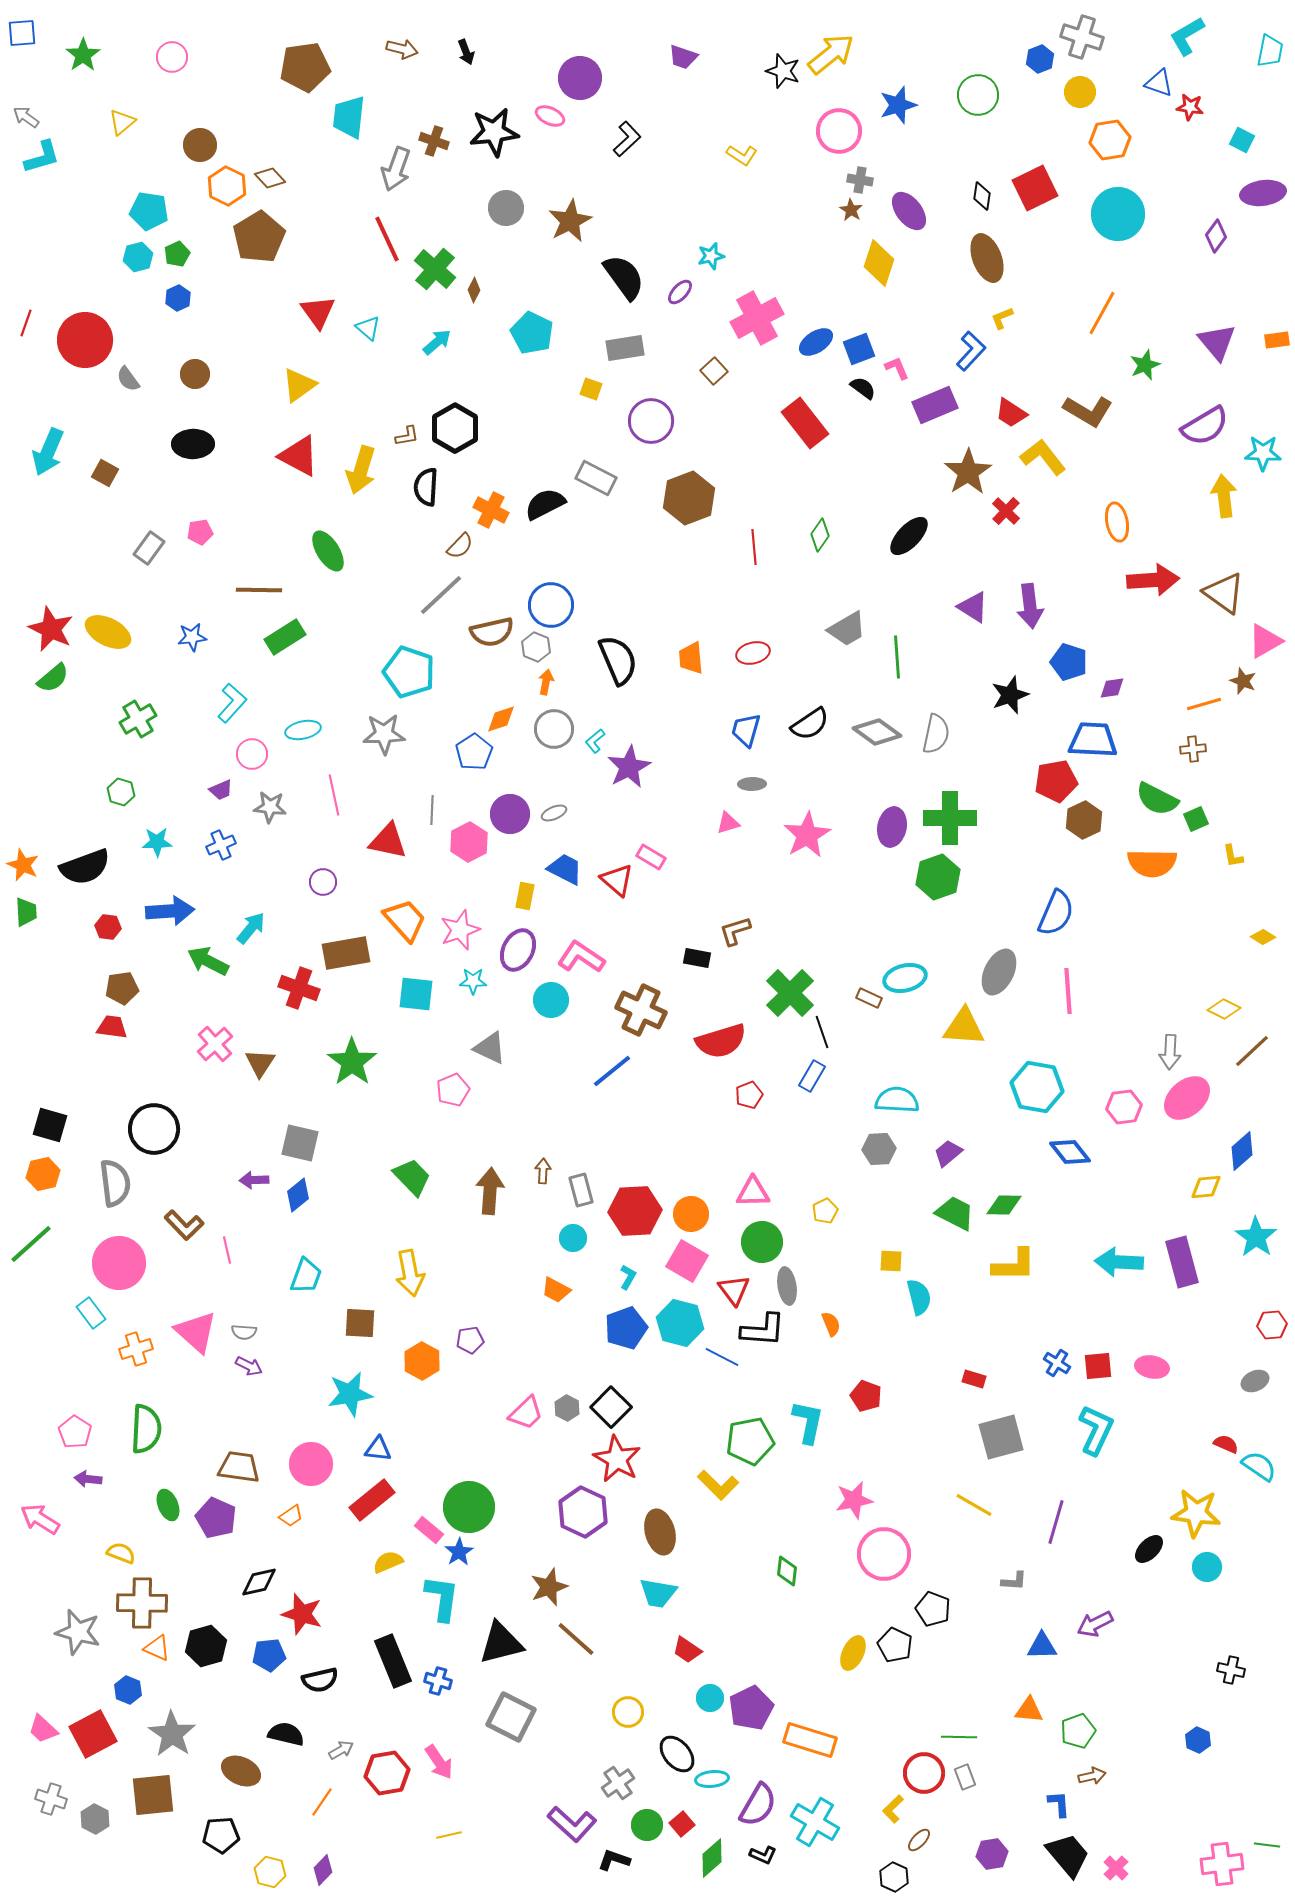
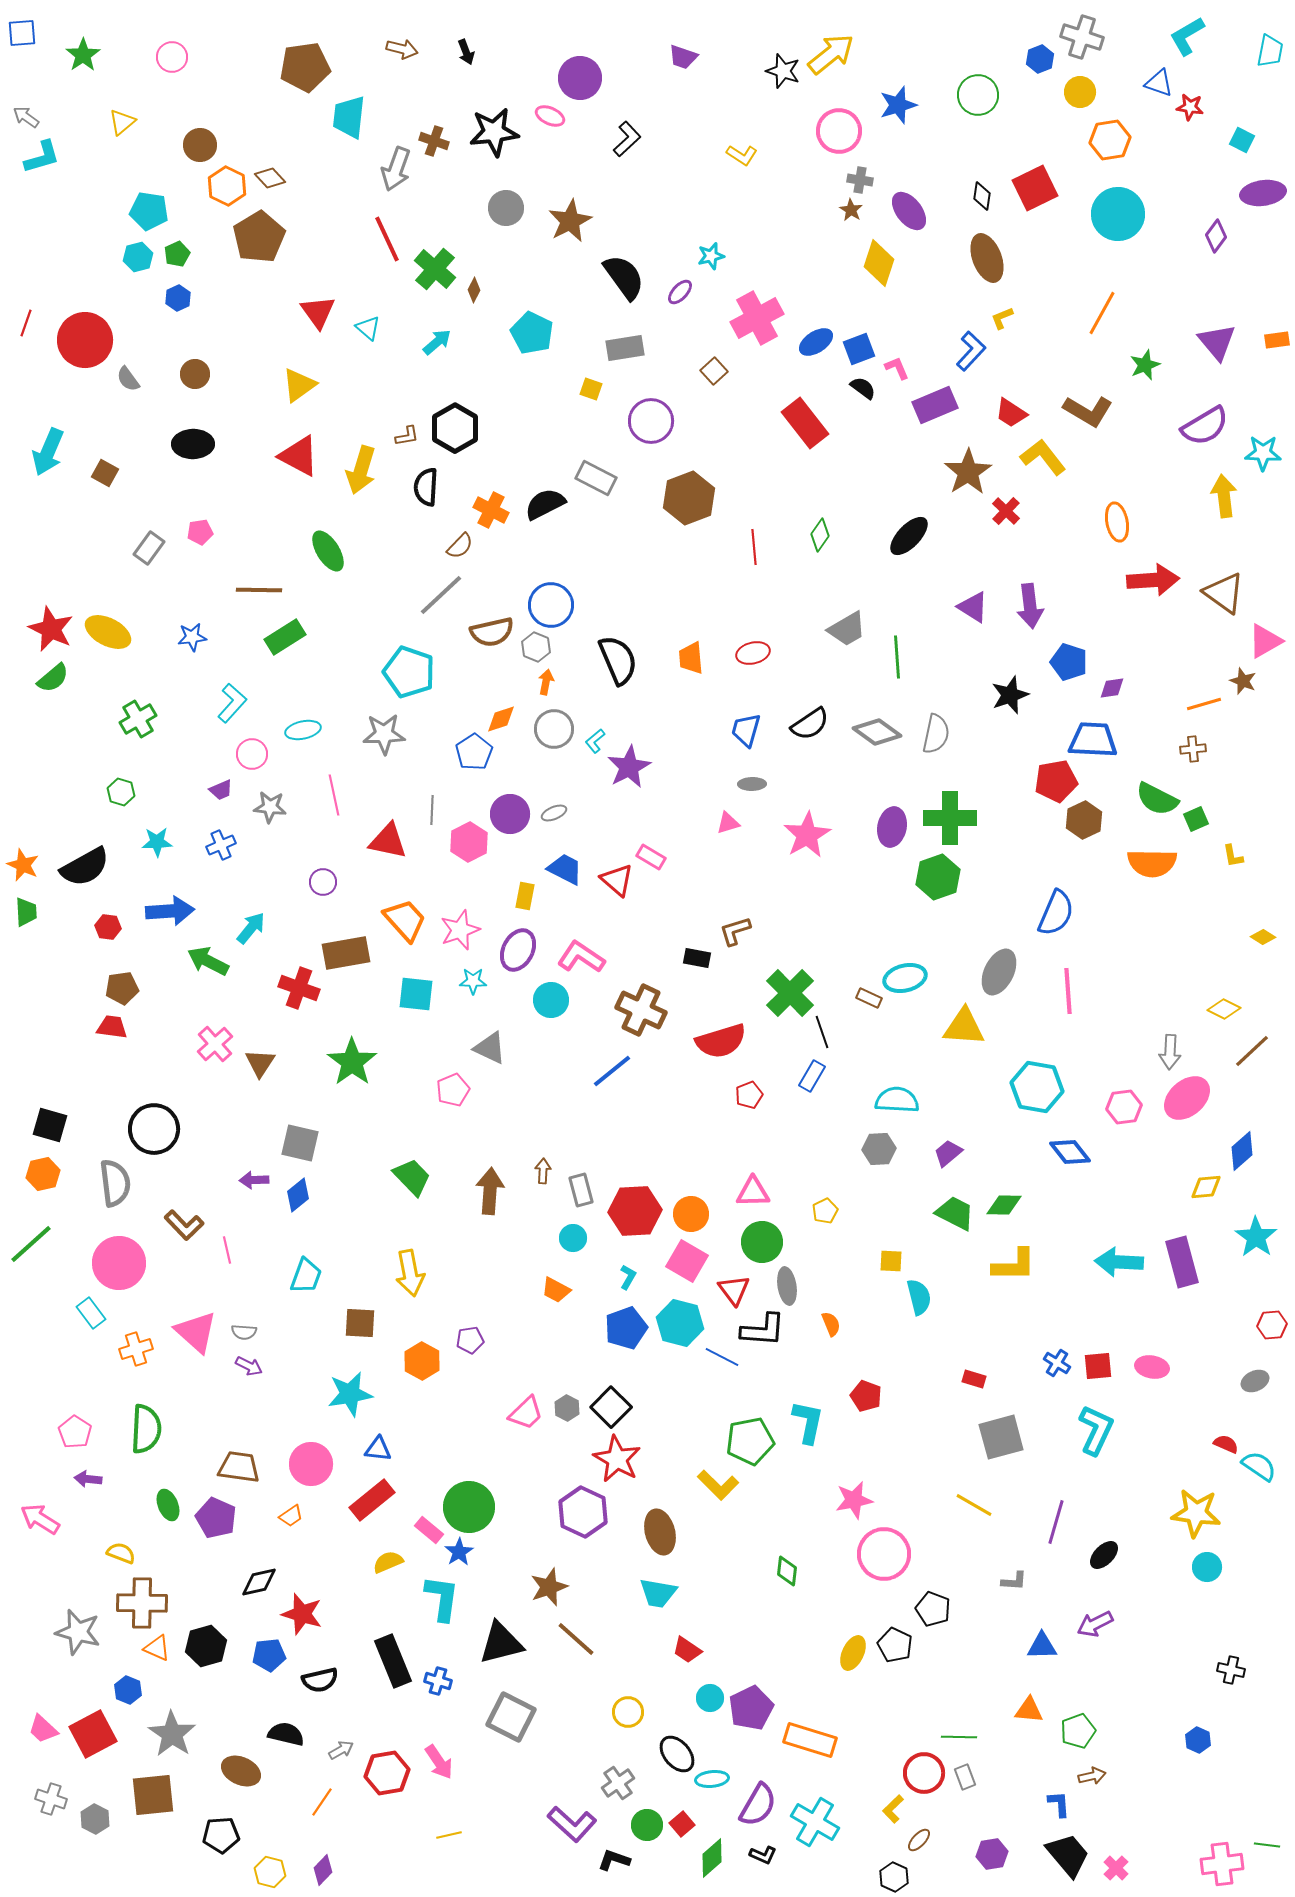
black semicircle at (85, 867): rotated 9 degrees counterclockwise
black ellipse at (1149, 1549): moved 45 px left, 6 px down
